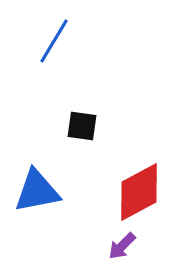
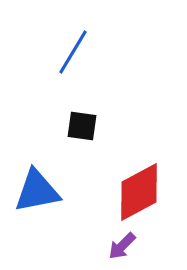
blue line: moved 19 px right, 11 px down
